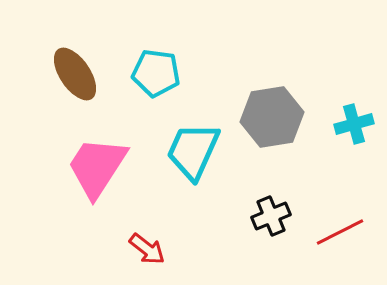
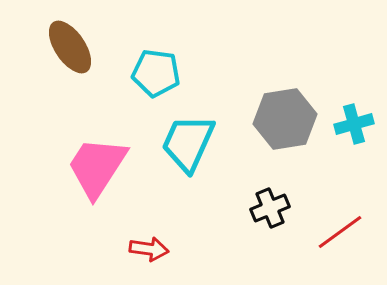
brown ellipse: moved 5 px left, 27 px up
gray hexagon: moved 13 px right, 2 px down
cyan trapezoid: moved 5 px left, 8 px up
black cross: moved 1 px left, 8 px up
red line: rotated 9 degrees counterclockwise
red arrow: moved 2 px right; rotated 30 degrees counterclockwise
